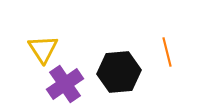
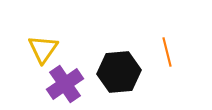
yellow triangle: rotated 8 degrees clockwise
